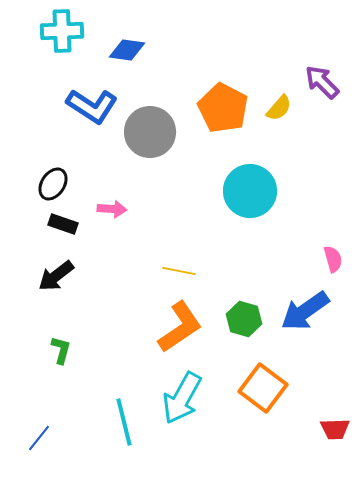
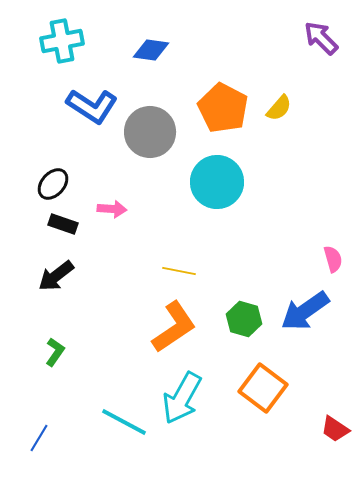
cyan cross: moved 10 px down; rotated 9 degrees counterclockwise
blue diamond: moved 24 px right
purple arrow: moved 1 px left, 44 px up
black ellipse: rotated 8 degrees clockwise
cyan circle: moved 33 px left, 9 px up
orange L-shape: moved 6 px left
green L-shape: moved 6 px left, 2 px down; rotated 20 degrees clockwise
cyan line: rotated 48 degrees counterclockwise
red trapezoid: rotated 36 degrees clockwise
blue line: rotated 8 degrees counterclockwise
